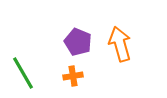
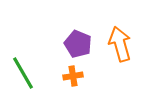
purple pentagon: moved 2 px down
